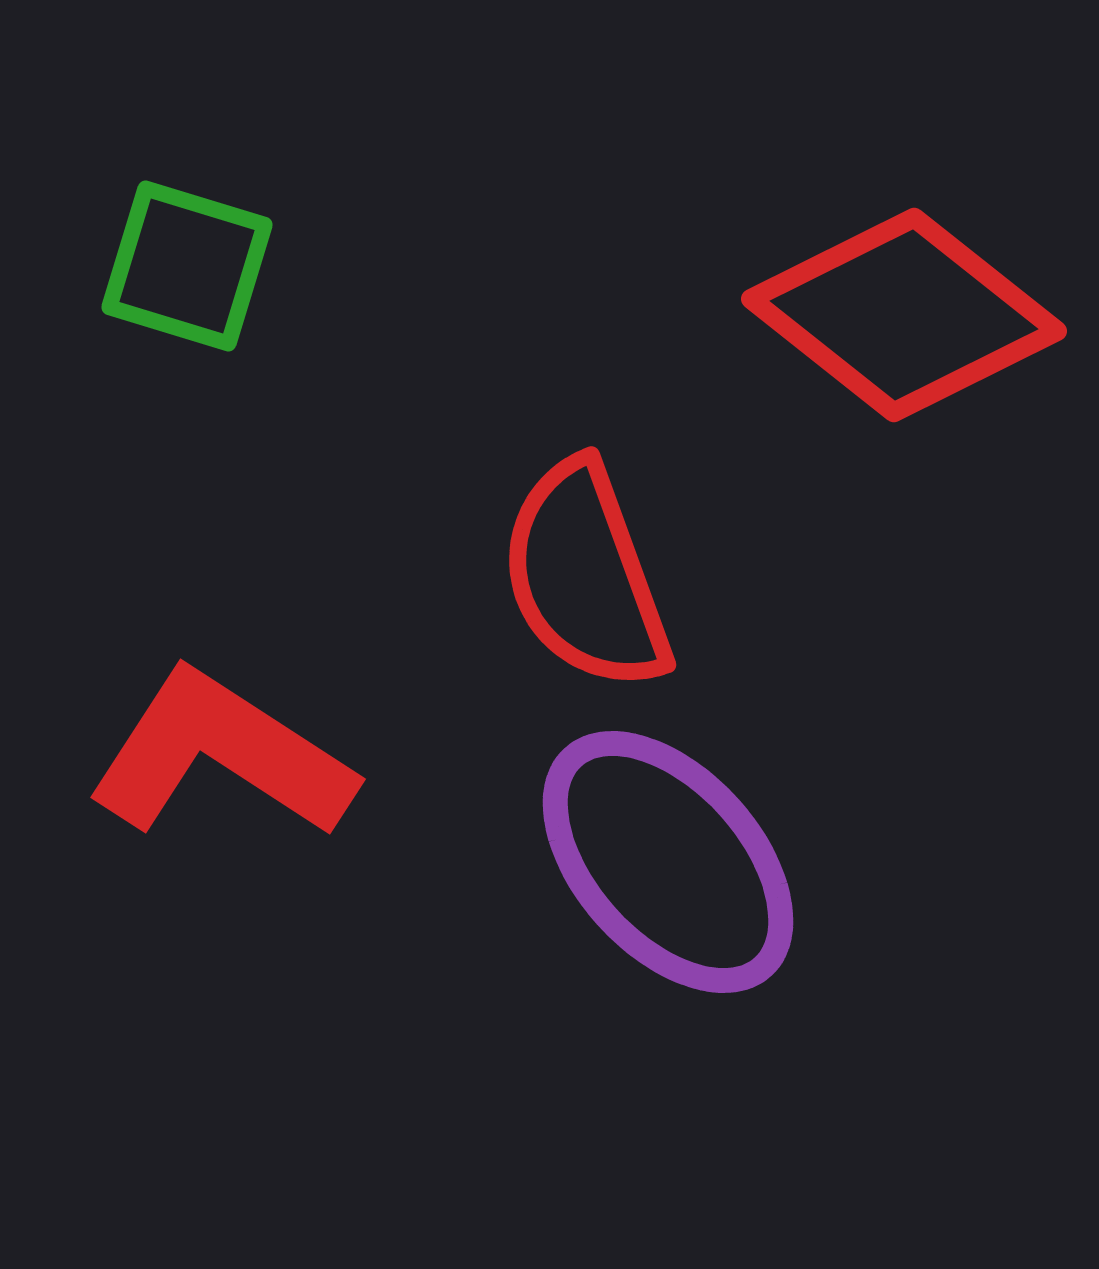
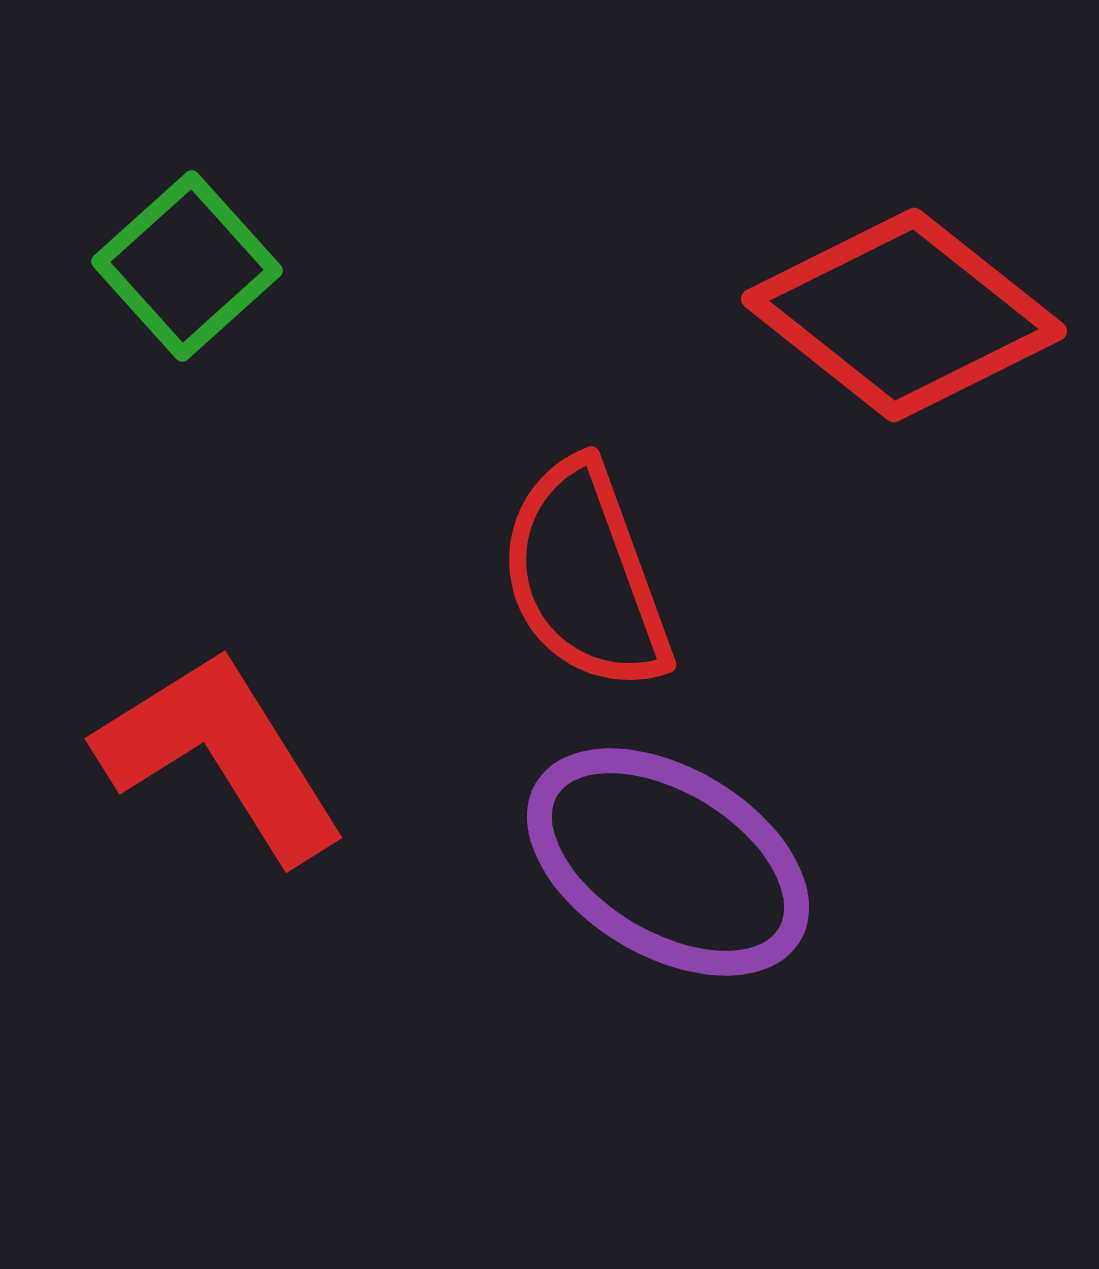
green square: rotated 31 degrees clockwise
red L-shape: rotated 25 degrees clockwise
purple ellipse: rotated 17 degrees counterclockwise
